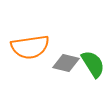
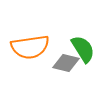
green semicircle: moved 10 px left, 15 px up
